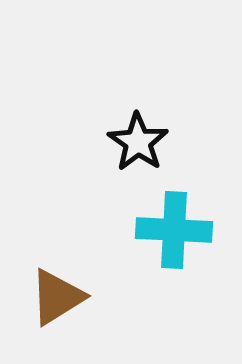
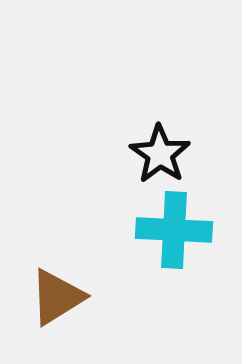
black star: moved 22 px right, 12 px down
